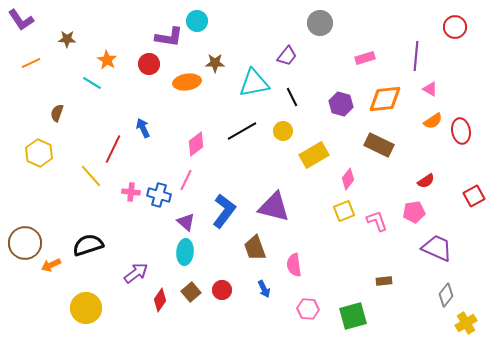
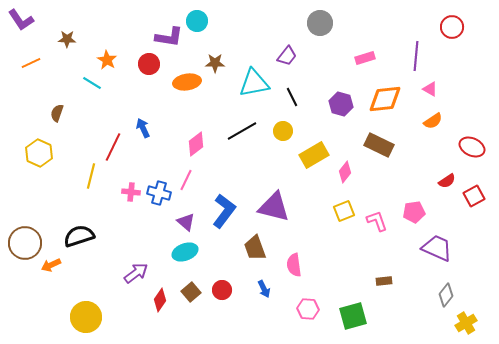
red circle at (455, 27): moved 3 px left
red ellipse at (461, 131): moved 11 px right, 16 px down; rotated 55 degrees counterclockwise
red line at (113, 149): moved 2 px up
yellow line at (91, 176): rotated 55 degrees clockwise
pink diamond at (348, 179): moved 3 px left, 7 px up
red semicircle at (426, 181): moved 21 px right
blue cross at (159, 195): moved 2 px up
black semicircle at (88, 245): moved 9 px left, 9 px up
cyan ellipse at (185, 252): rotated 65 degrees clockwise
yellow circle at (86, 308): moved 9 px down
